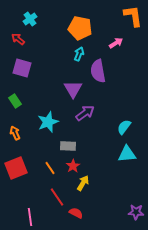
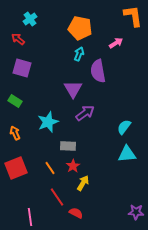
green rectangle: rotated 24 degrees counterclockwise
